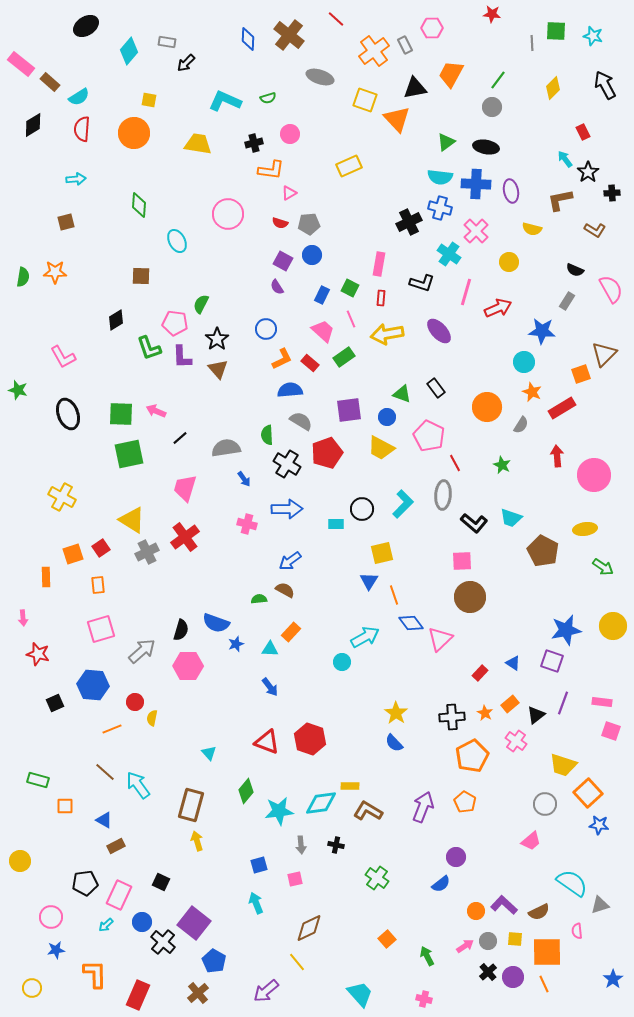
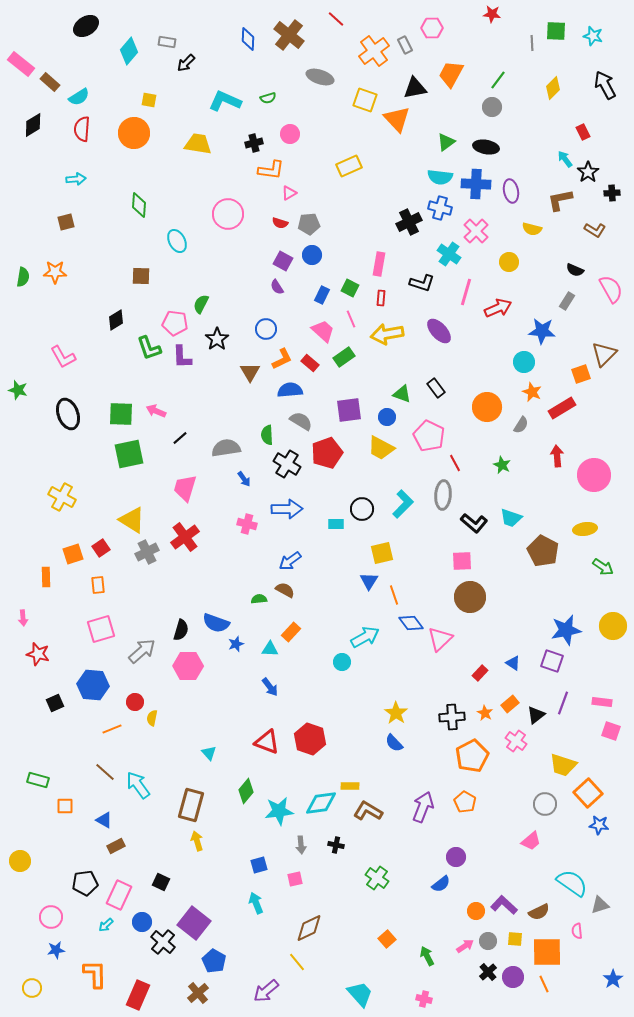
brown triangle at (218, 369): moved 32 px right, 3 px down; rotated 10 degrees clockwise
